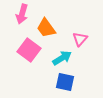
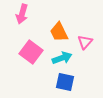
orange trapezoid: moved 13 px right, 4 px down; rotated 10 degrees clockwise
pink triangle: moved 5 px right, 3 px down
pink square: moved 2 px right, 2 px down
cyan arrow: rotated 12 degrees clockwise
